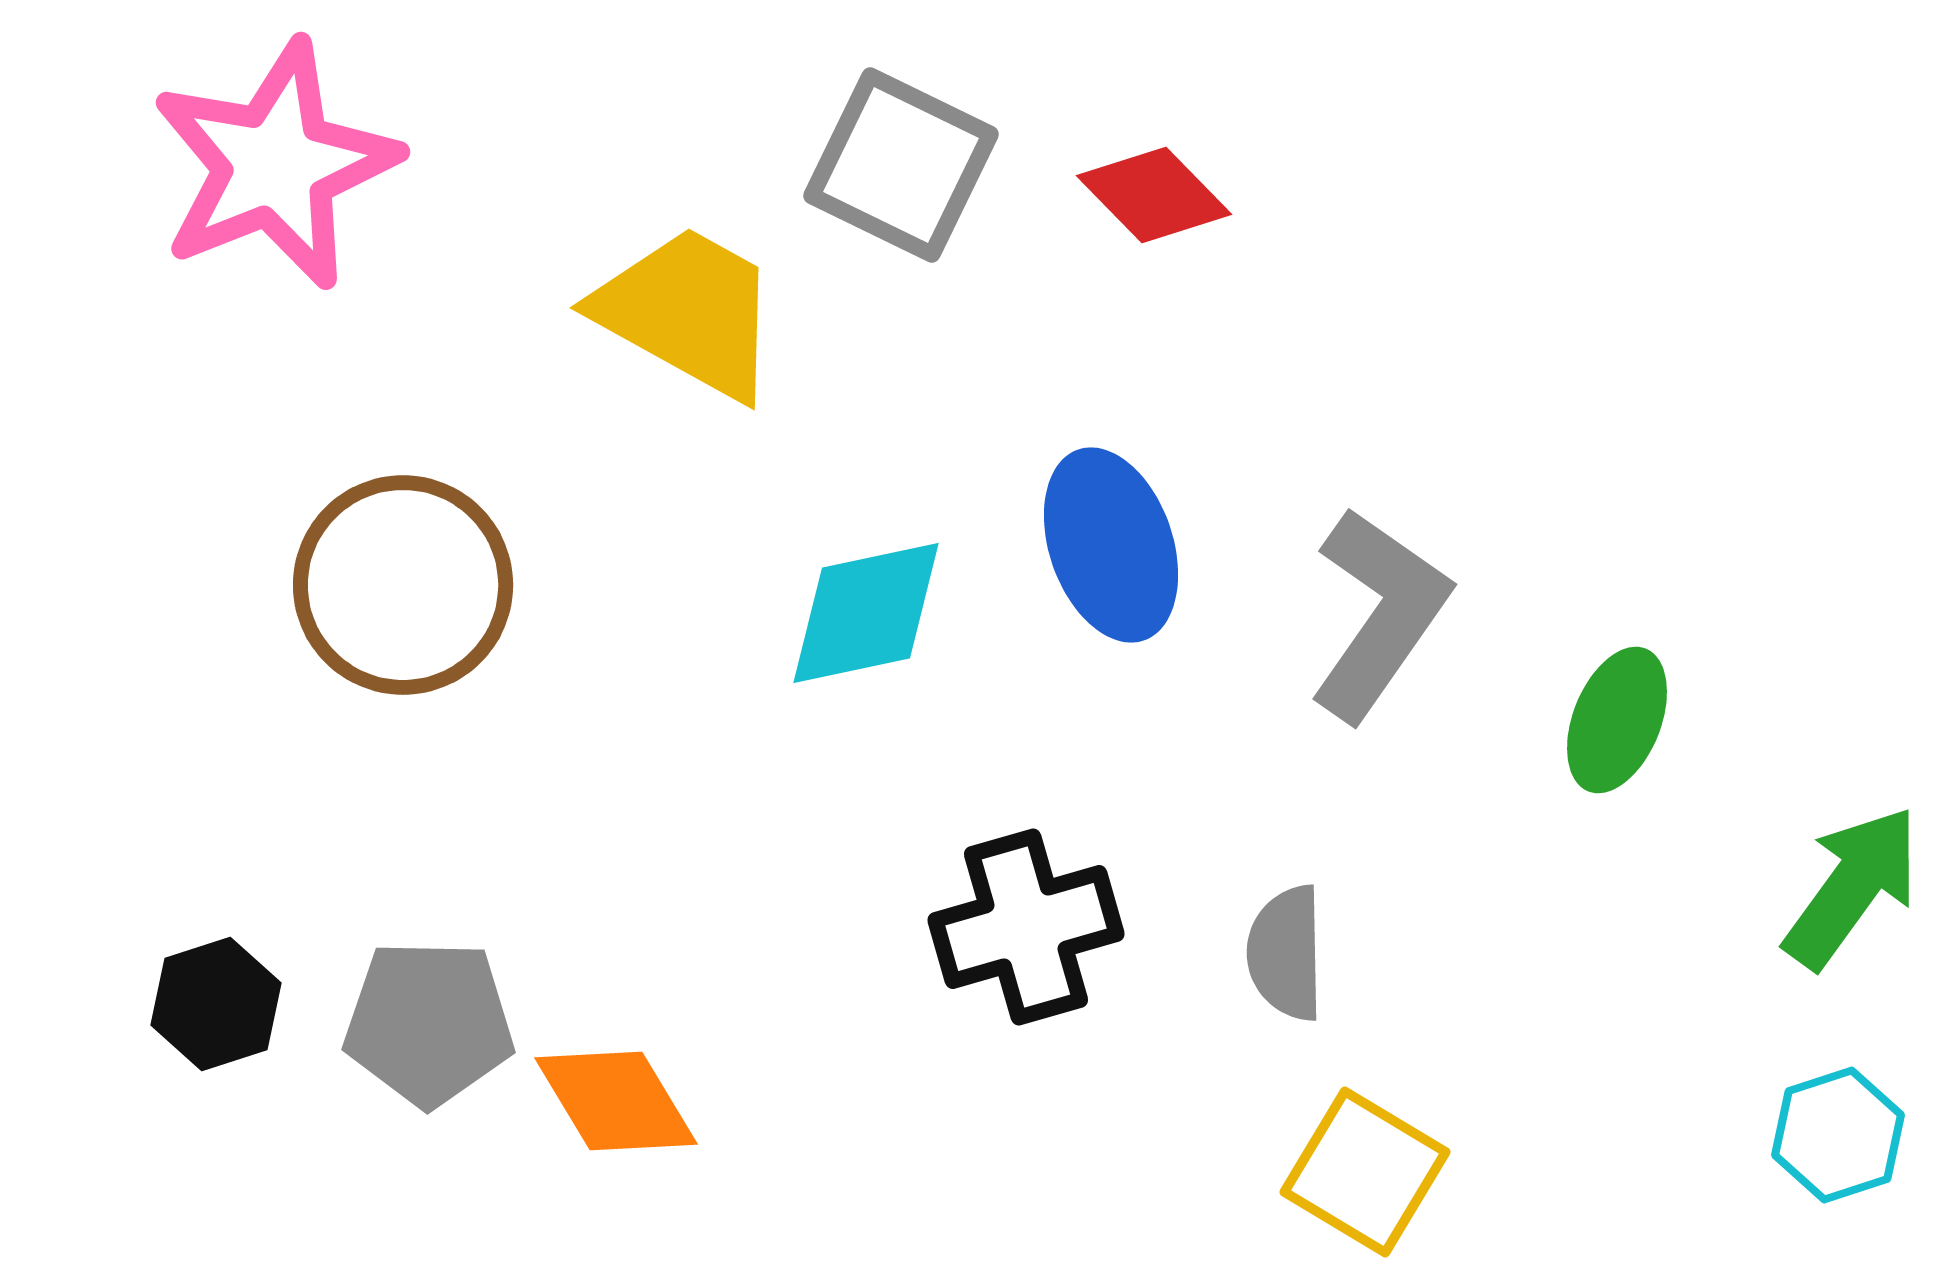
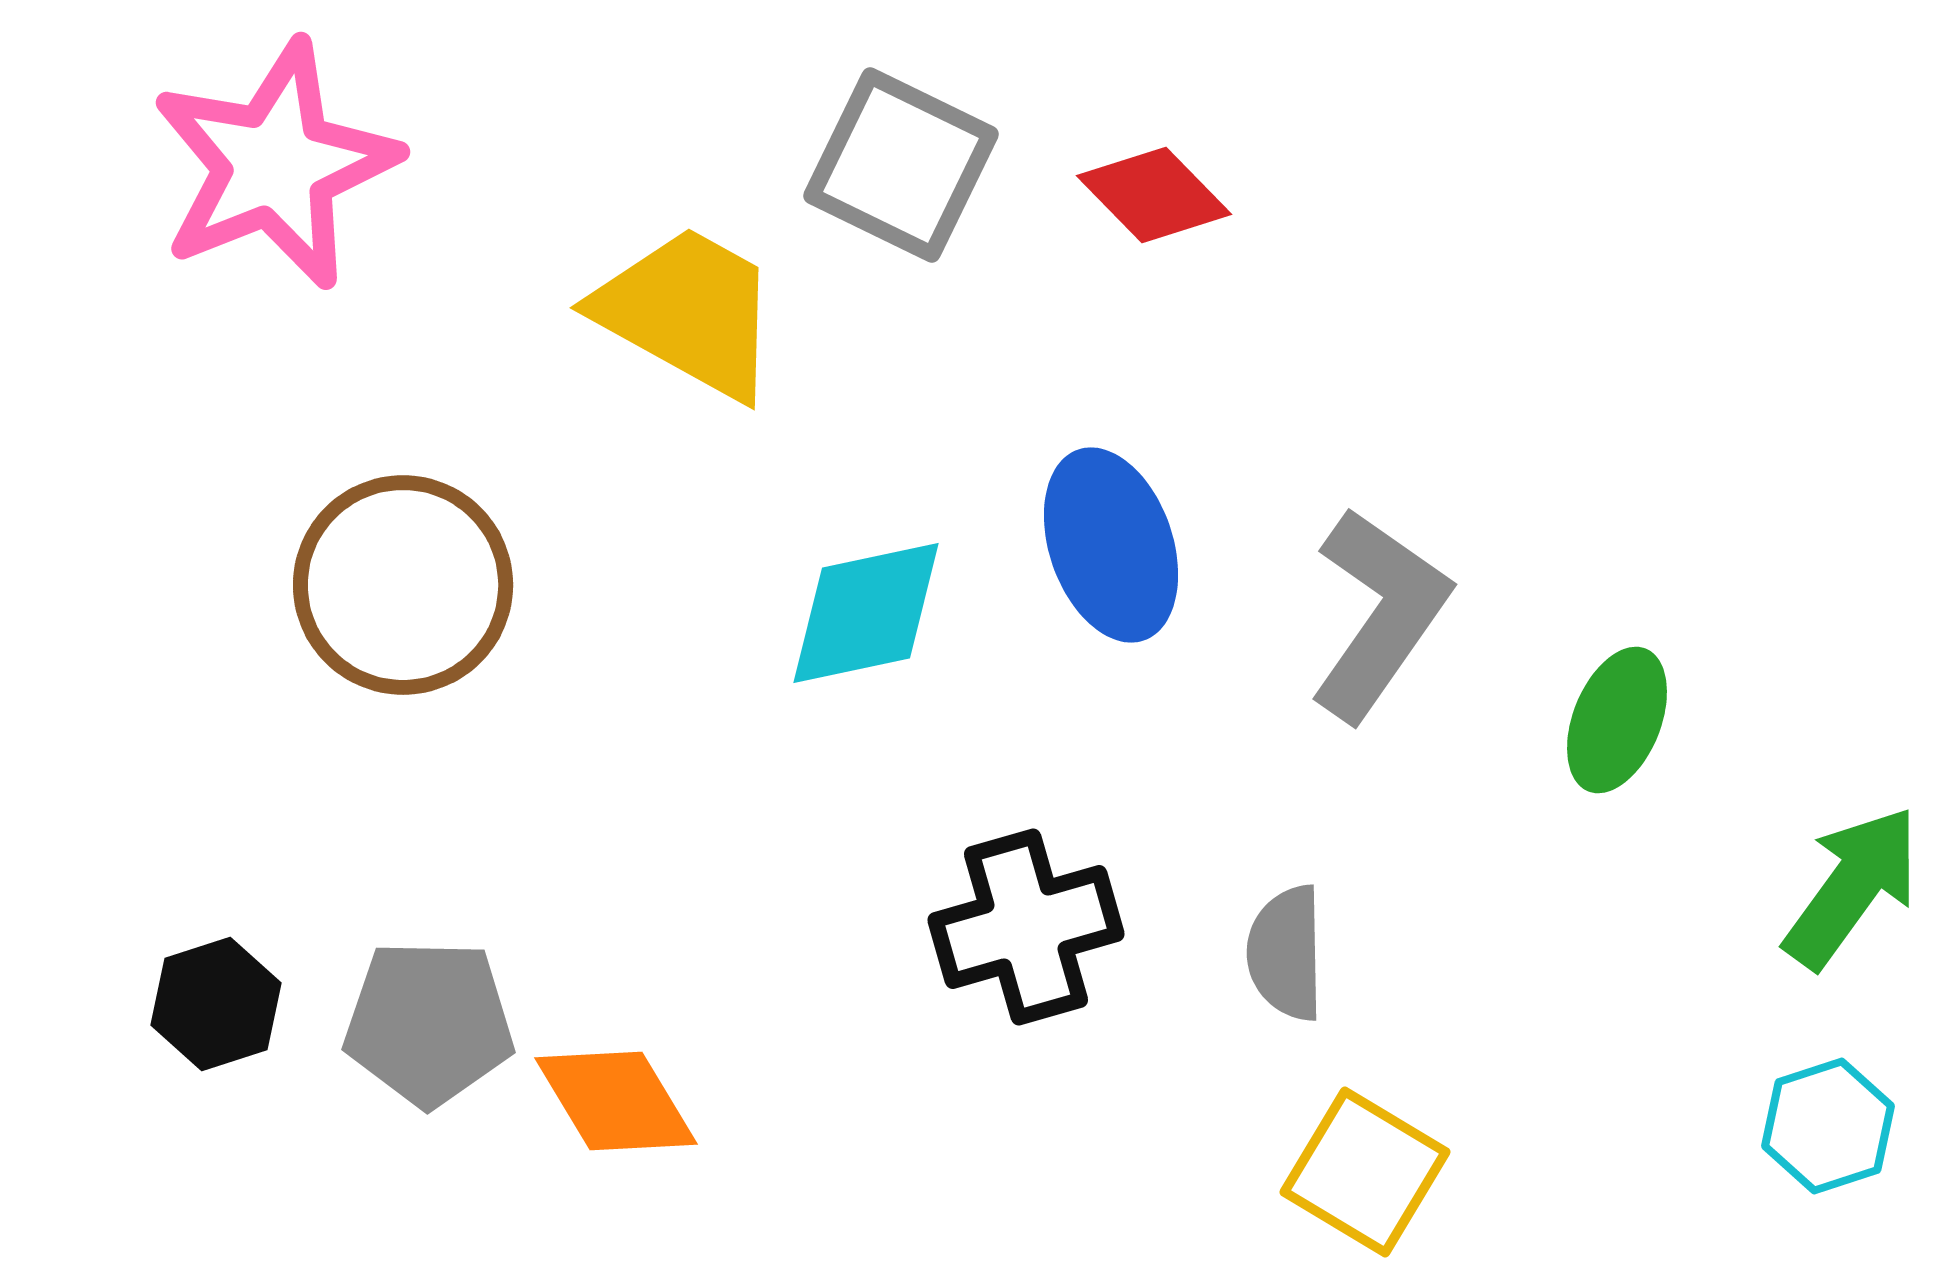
cyan hexagon: moved 10 px left, 9 px up
